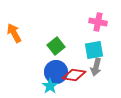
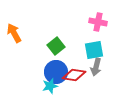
cyan star: rotated 21 degrees clockwise
